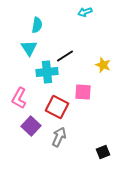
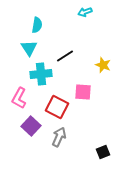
cyan cross: moved 6 px left, 2 px down
